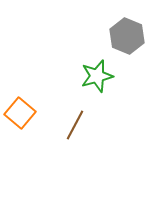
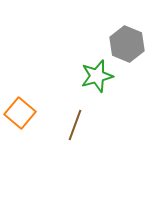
gray hexagon: moved 8 px down
brown line: rotated 8 degrees counterclockwise
